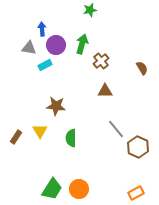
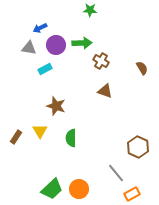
green star: rotated 16 degrees clockwise
blue arrow: moved 2 px left, 1 px up; rotated 112 degrees counterclockwise
green arrow: moved 1 px up; rotated 72 degrees clockwise
brown cross: rotated 21 degrees counterclockwise
cyan rectangle: moved 4 px down
brown triangle: rotated 21 degrees clockwise
brown star: rotated 12 degrees clockwise
gray line: moved 44 px down
green trapezoid: rotated 15 degrees clockwise
orange rectangle: moved 4 px left, 1 px down
